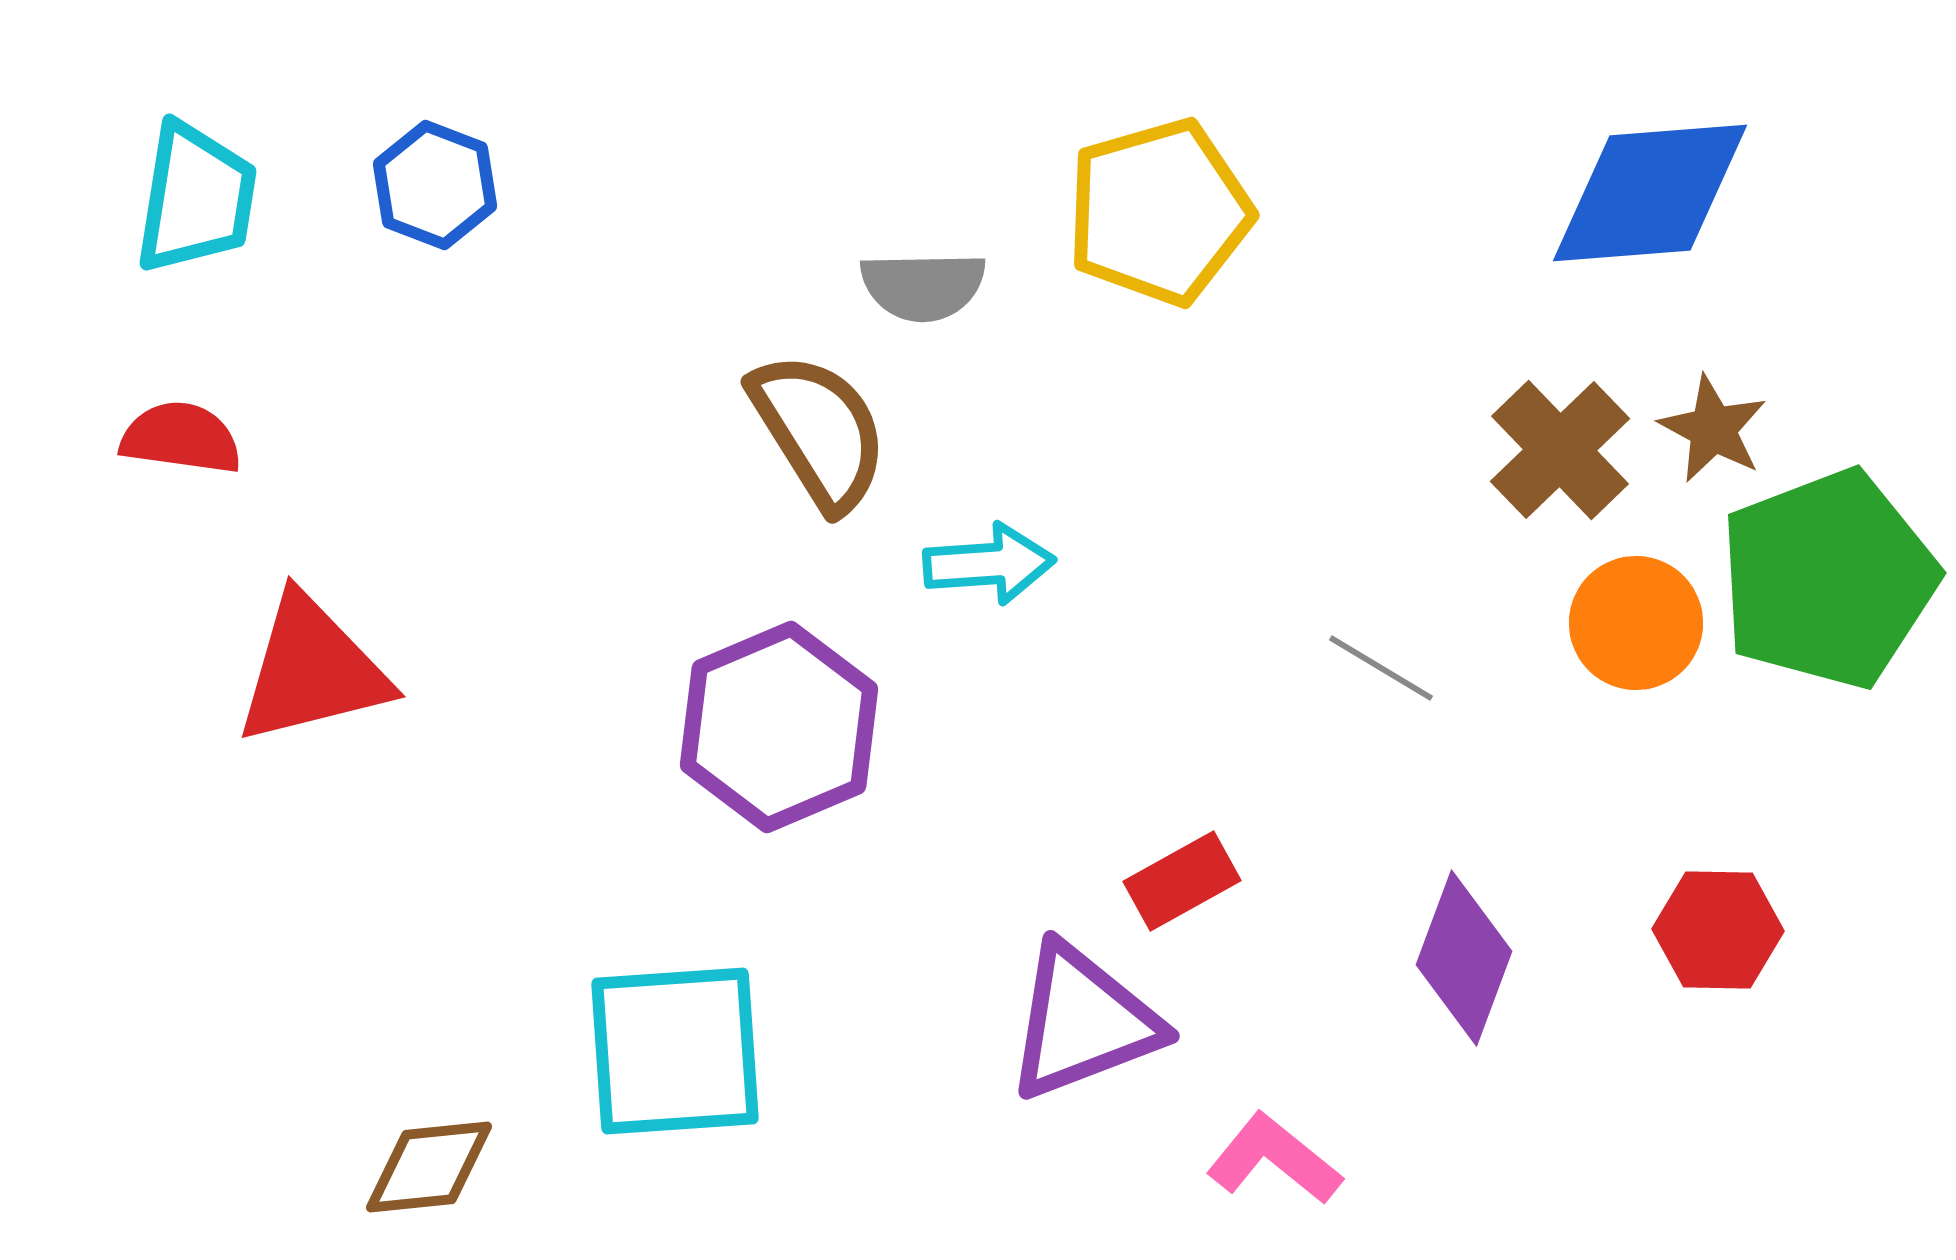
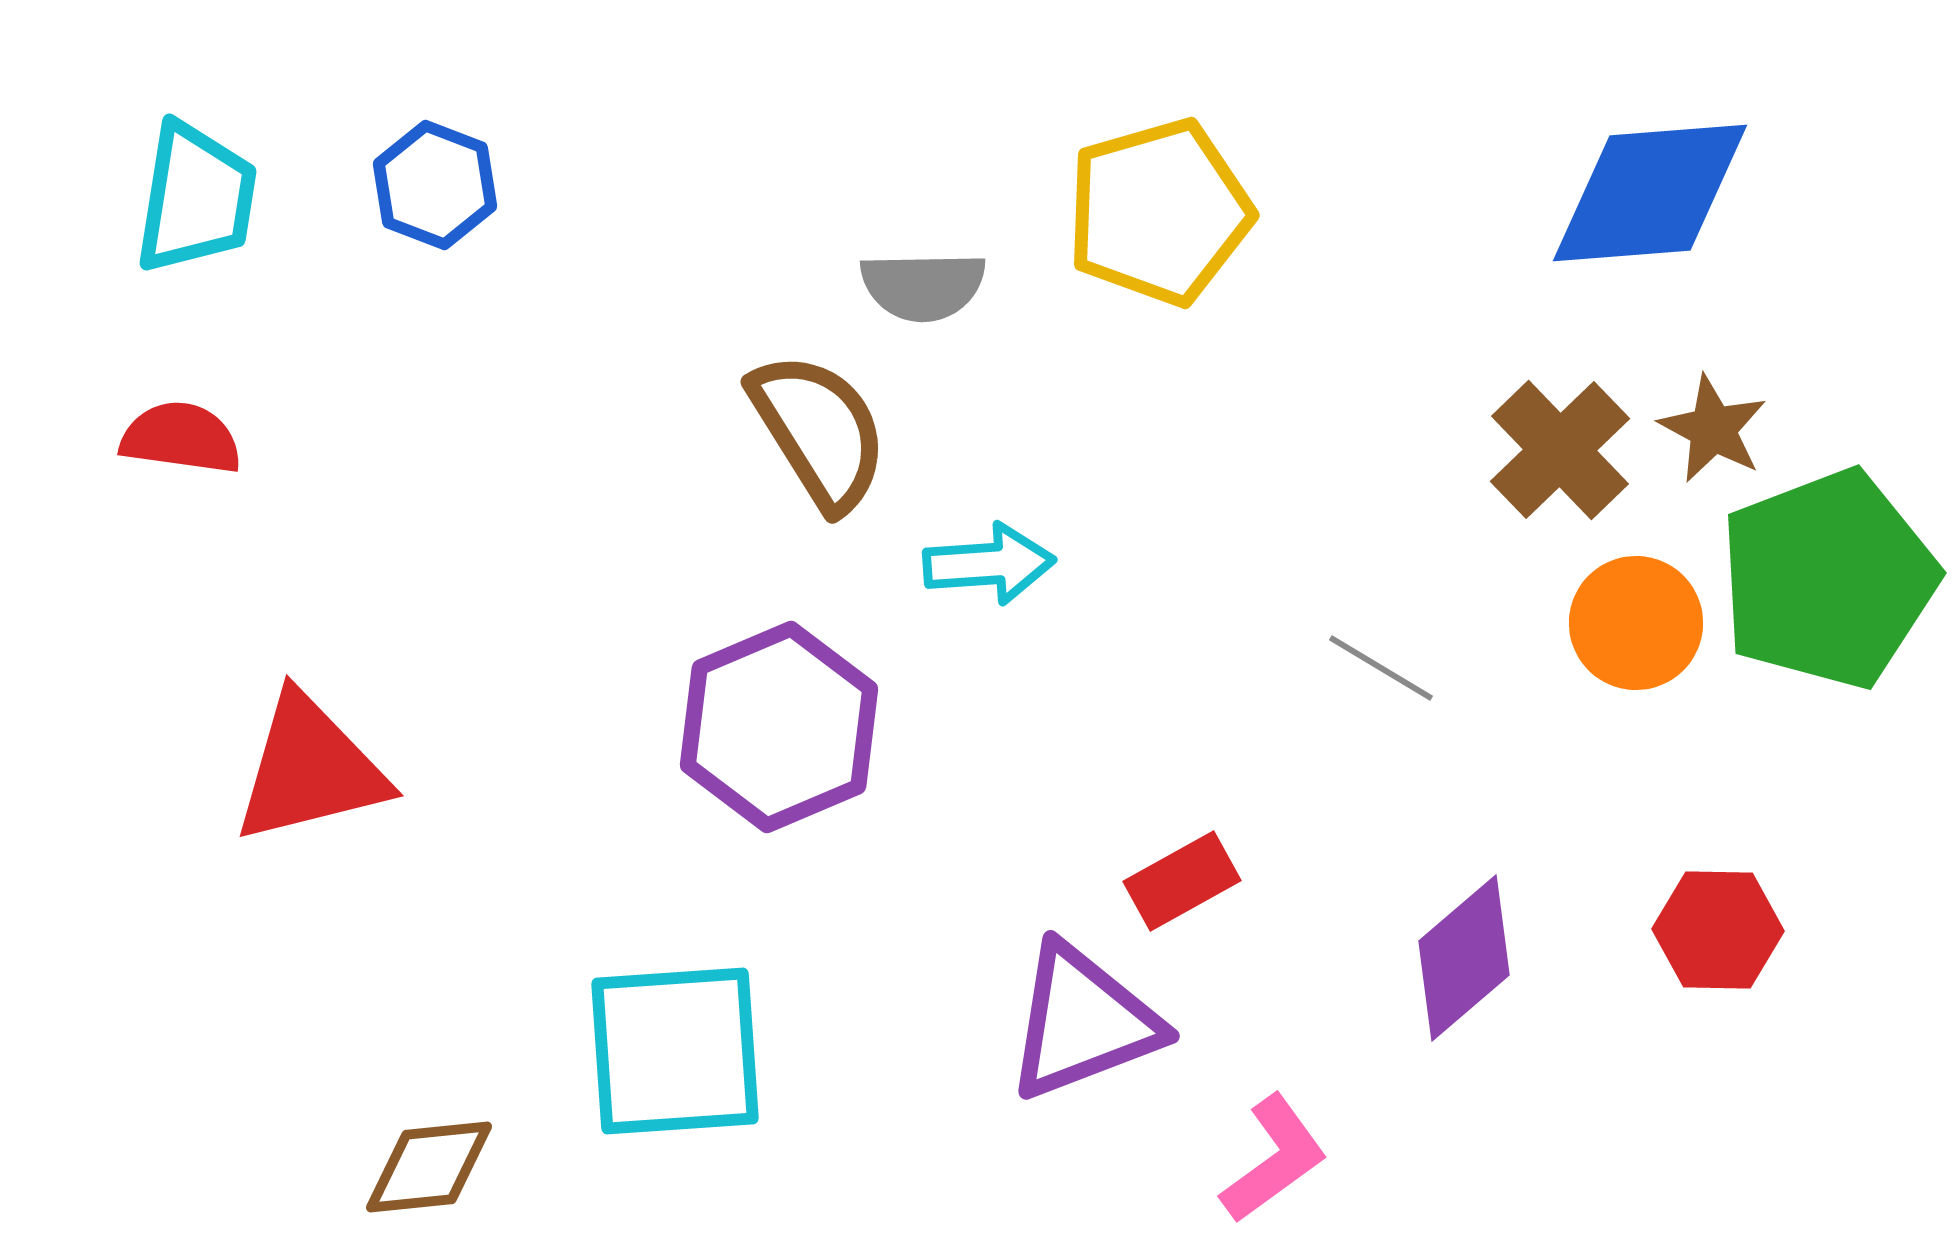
red triangle: moved 2 px left, 99 px down
purple diamond: rotated 29 degrees clockwise
pink L-shape: rotated 105 degrees clockwise
